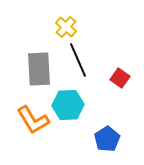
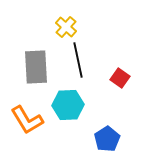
black line: rotated 12 degrees clockwise
gray rectangle: moved 3 px left, 2 px up
orange L-shape: moved 6 px left
